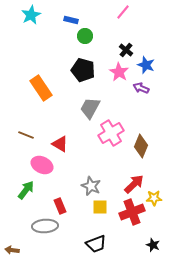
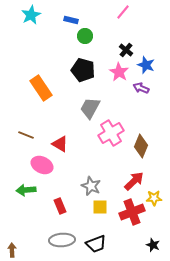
red arrow: moved 3 px up
green arrow: rotated 132 degrees counterclockwise
gray ellipse: moved 17 px right, 14 px down
brown arrow: rotated 80 degrees clockwise
